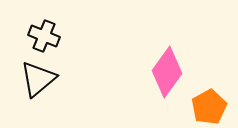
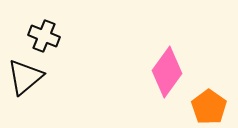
black triangle: moved 13 px left, 2 px up
orange pentagon: rotated 8 degrees counterclockwise
